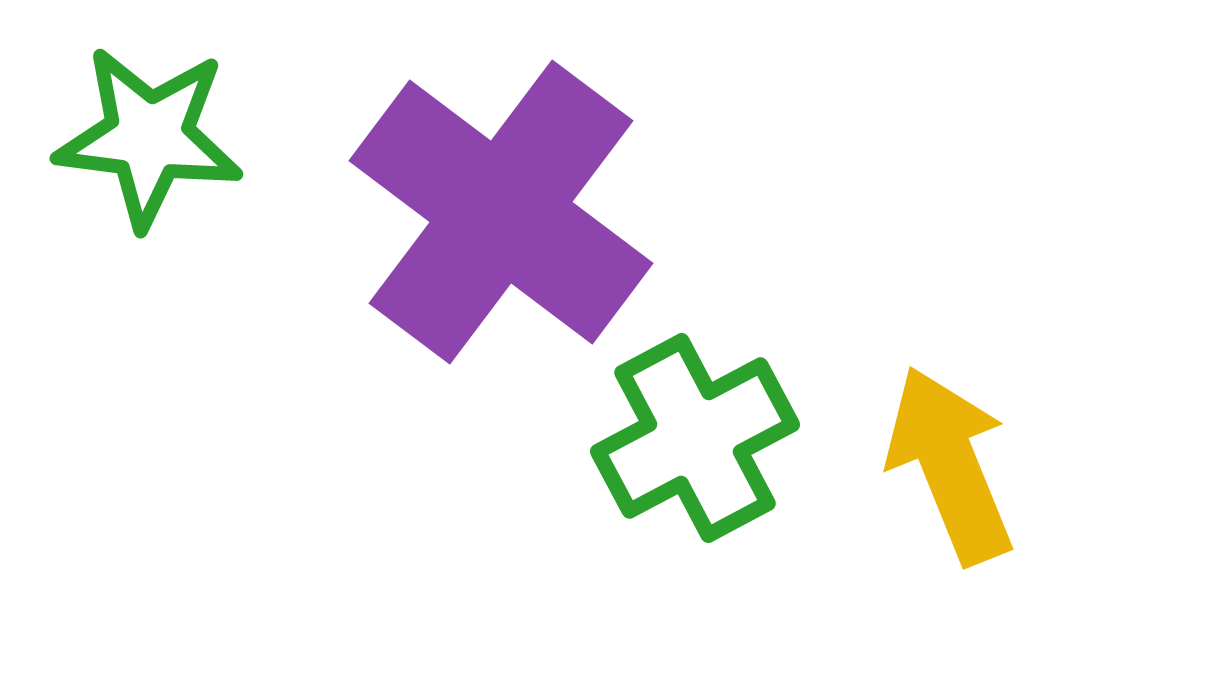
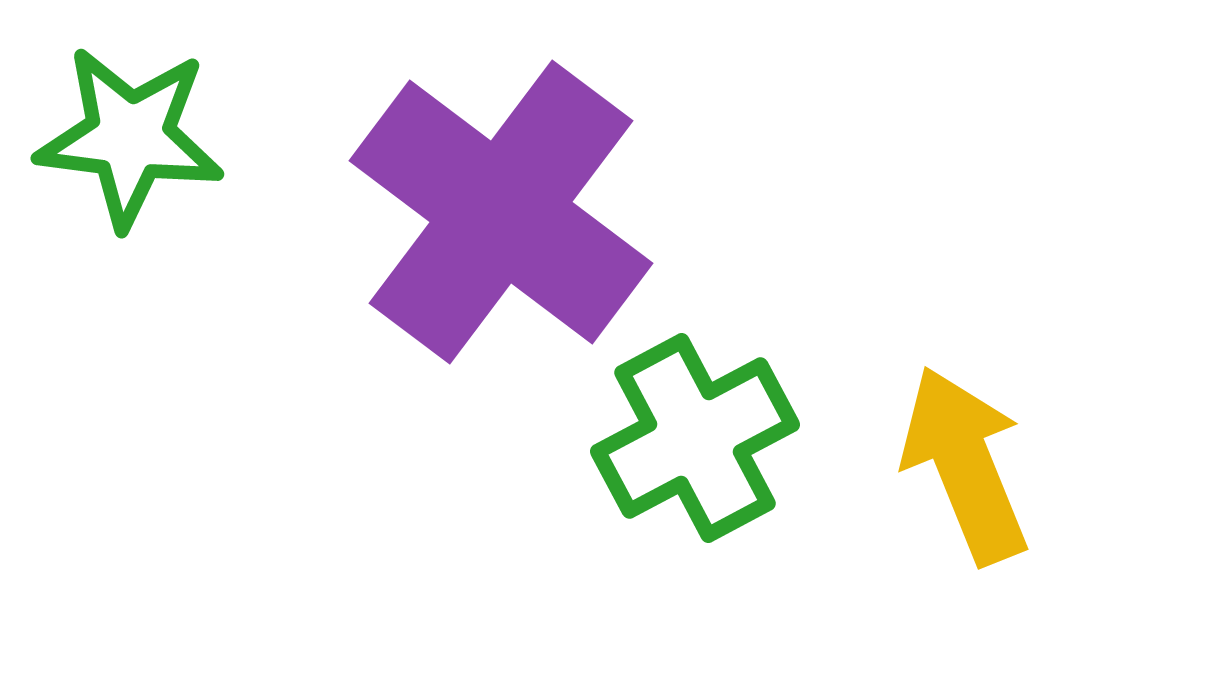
green star: moved 19 px left
yellow arrow: moved 15 px right
